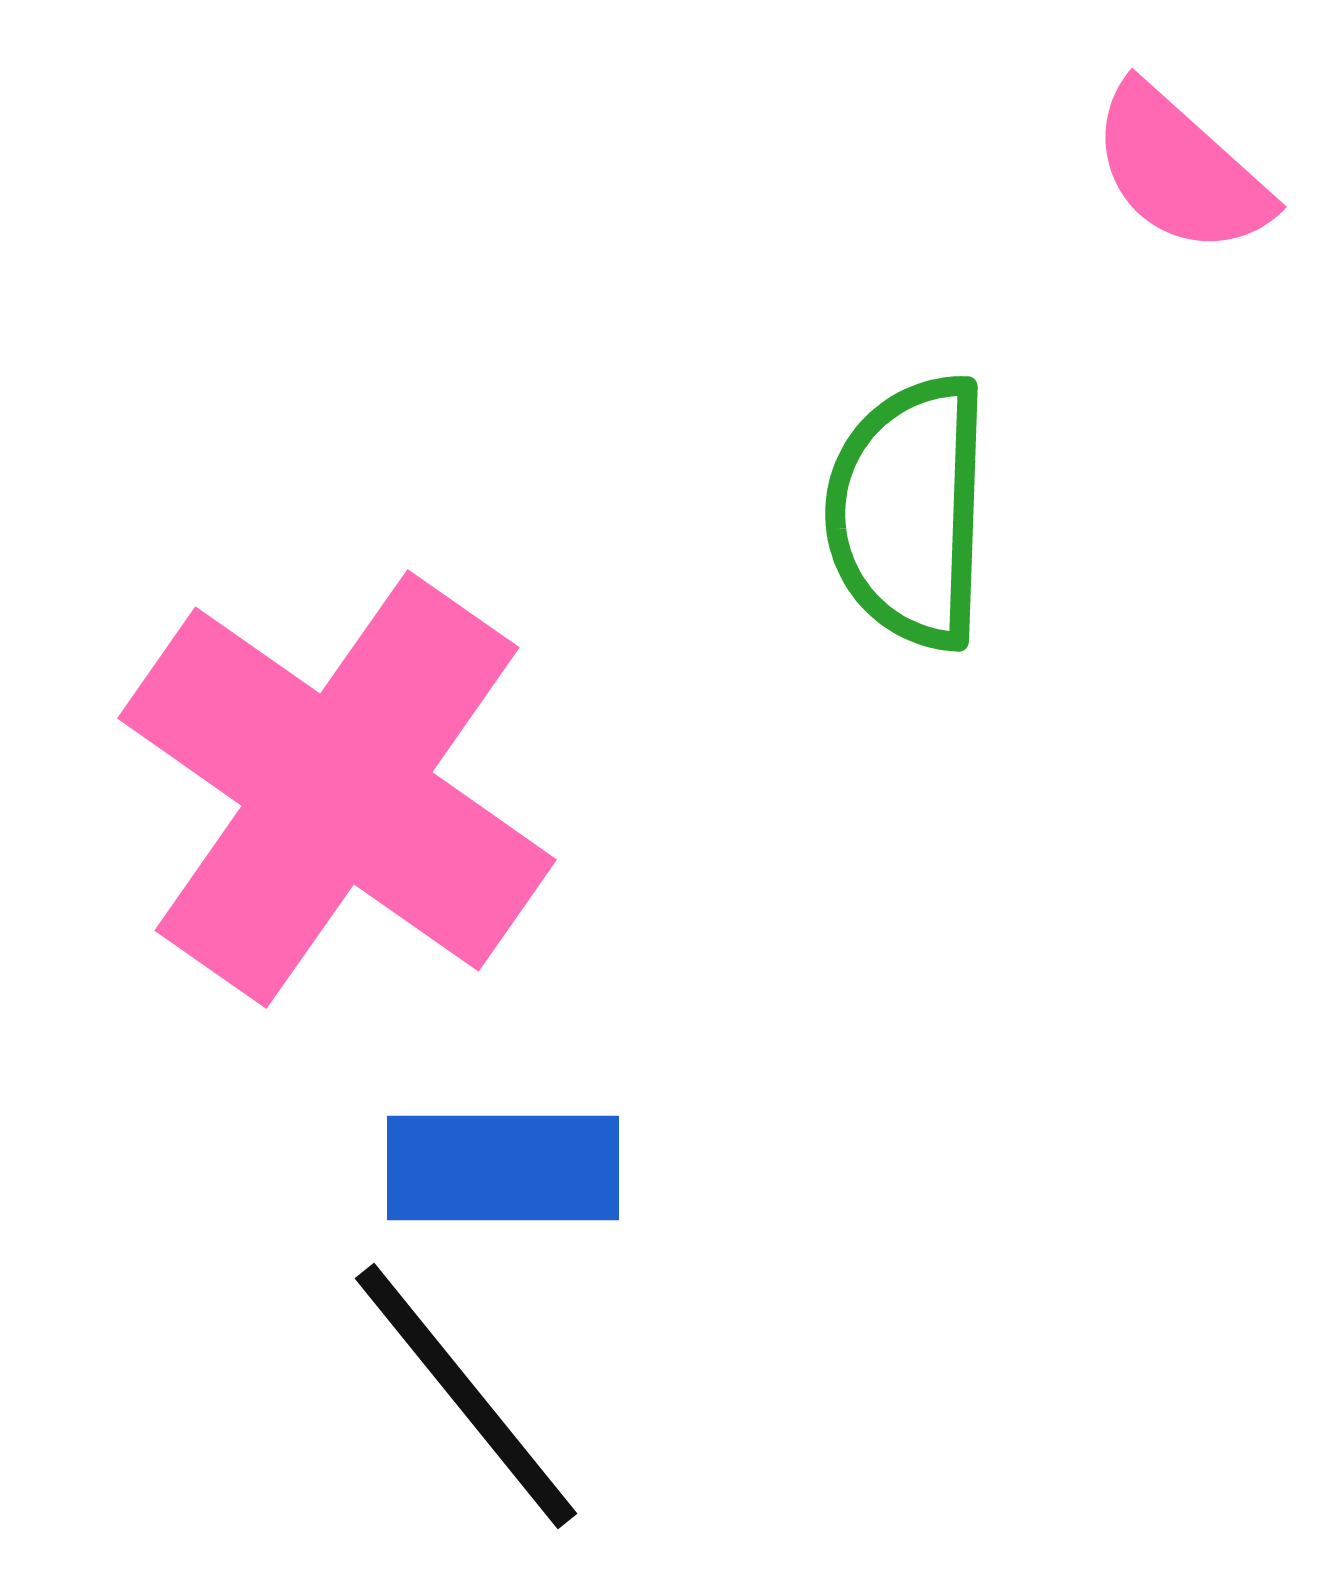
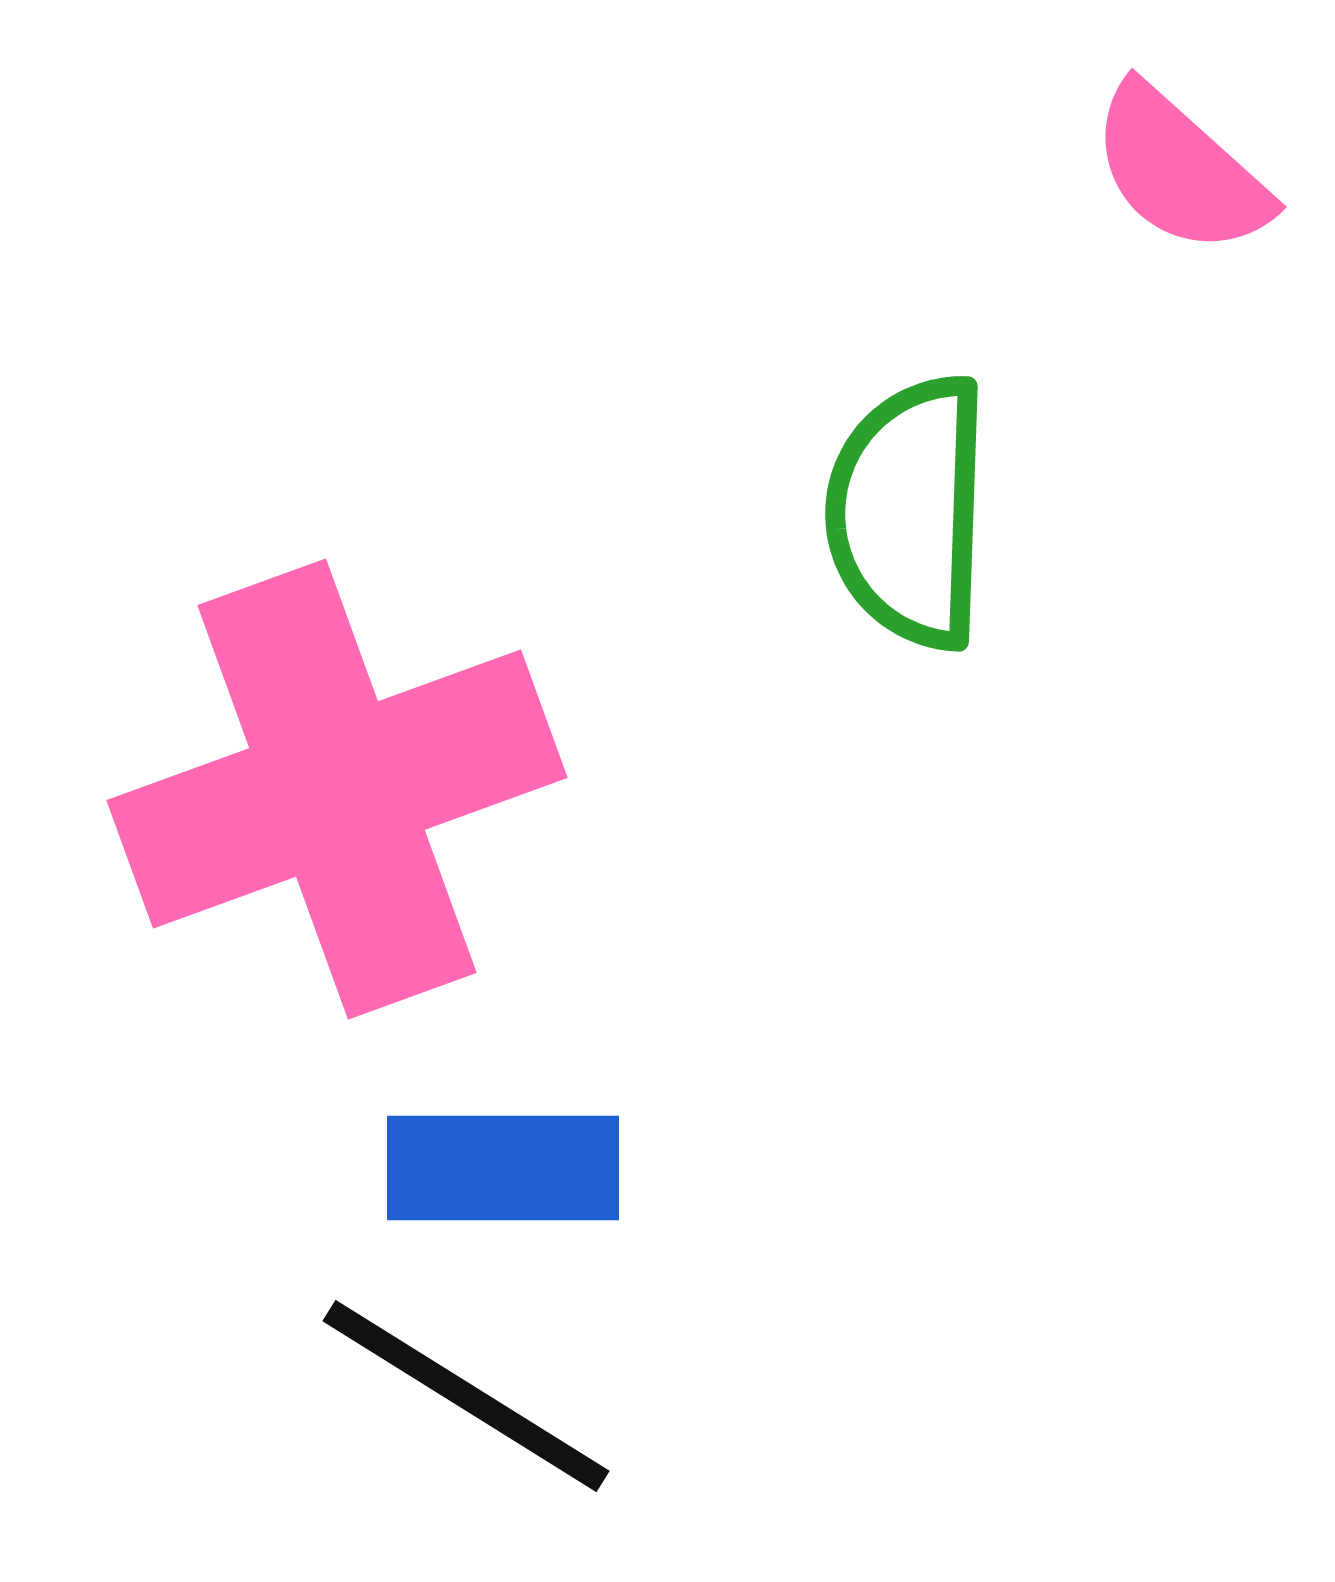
pink cross: rotated 35 degrees clockwise
black line: rotated 19 degrees counterclockwise
